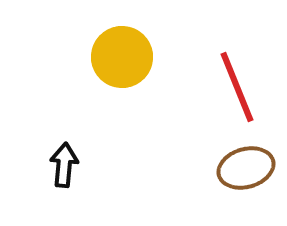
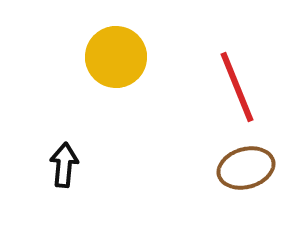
yellow circle: moved 6 px left
